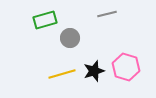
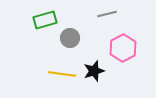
pink hexagon: moved 3 px left, 19 px up; rotated 16 degrees clockwise
yellow line: rotated 24 degrees clockwise
